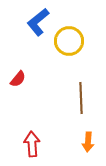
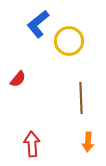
blue L-shape: moved 2 px down
